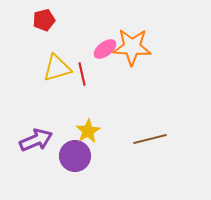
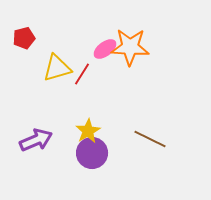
red pentagon: moved 20 px left, 18 px down
orange star: moved 2 px left
red line: rotated 45 degrees clockwise
brown line: rotated 40 degrees clockwise
purple circle: moved 17 px right, 3 px up
